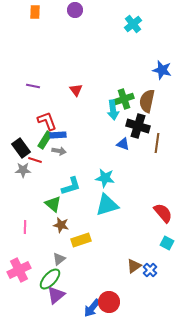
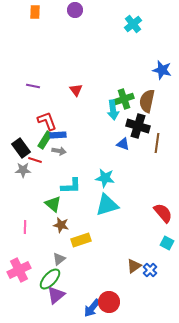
cyan L-shape: rotated 15 degrees clockwise
